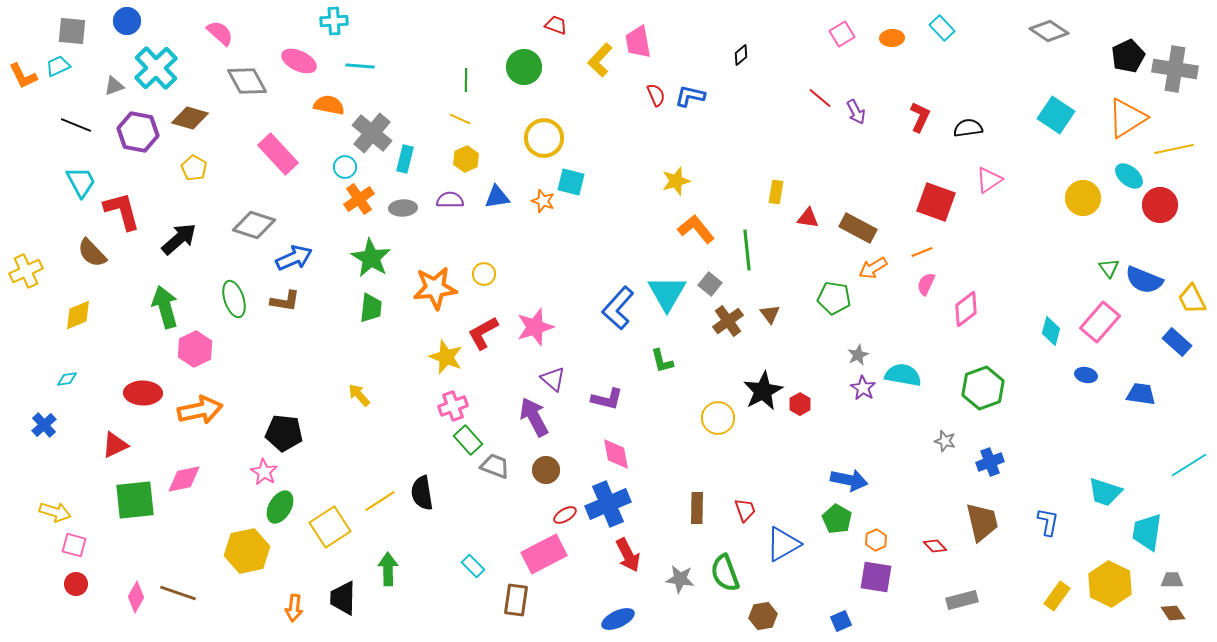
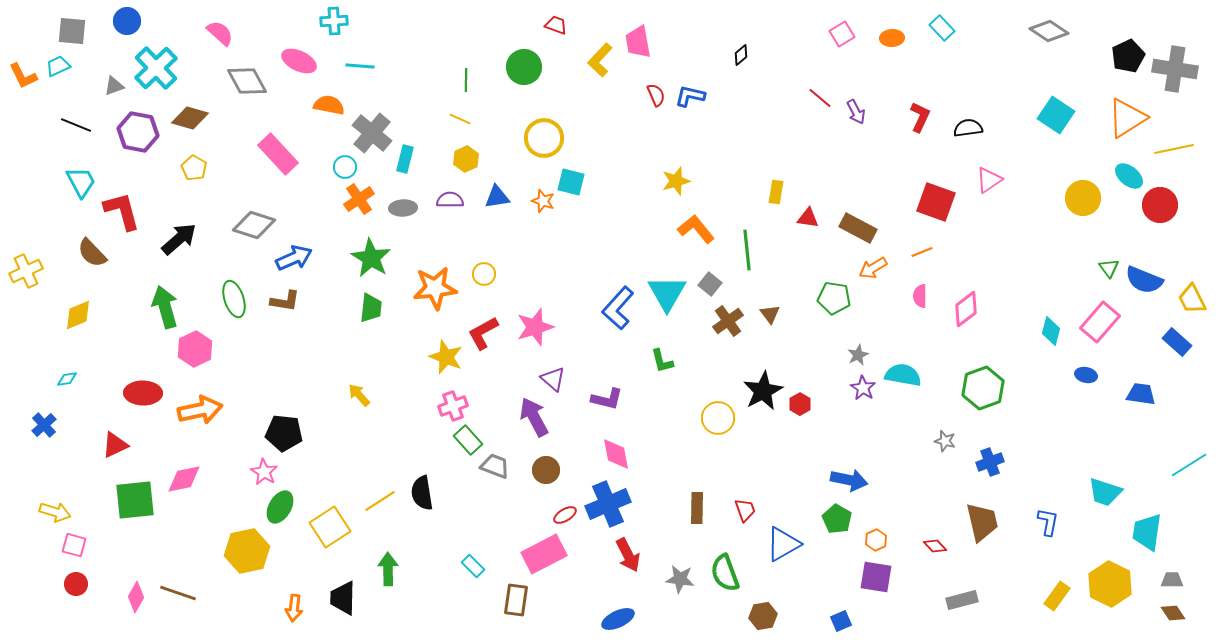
pink semicircle at (926, 284): moved 6 px left, 12 px down; rotated 25 degrees counterclockwise
